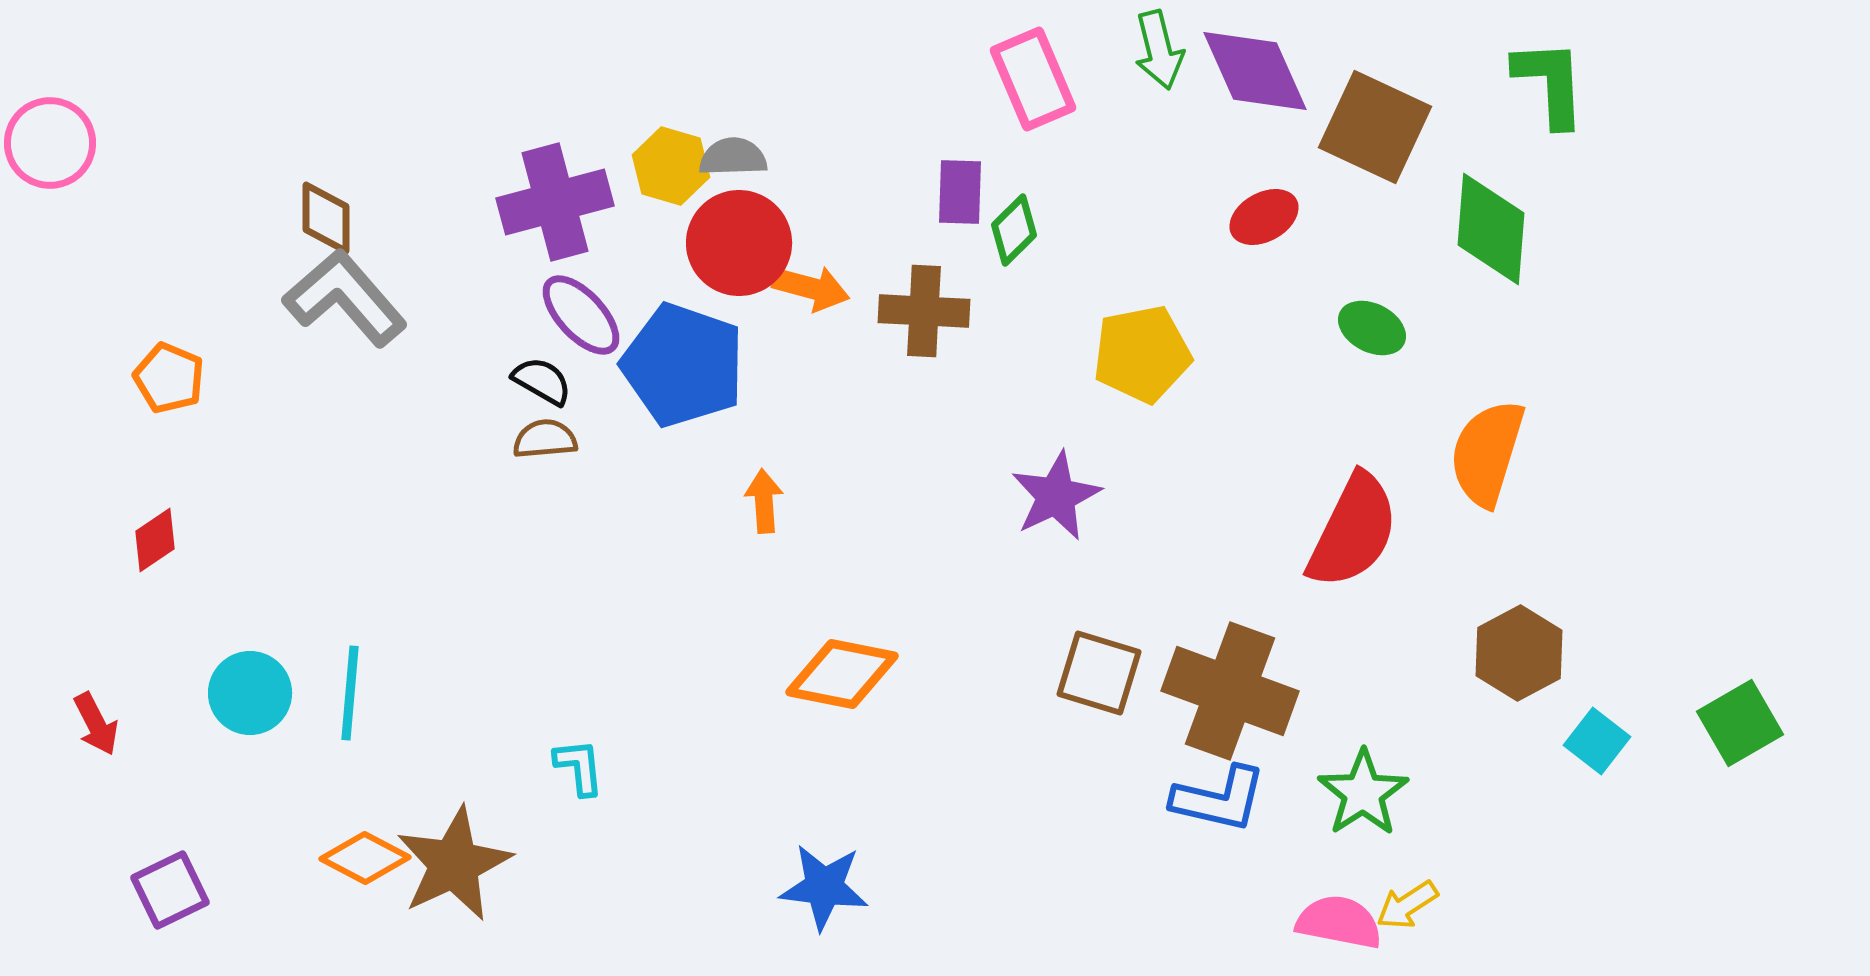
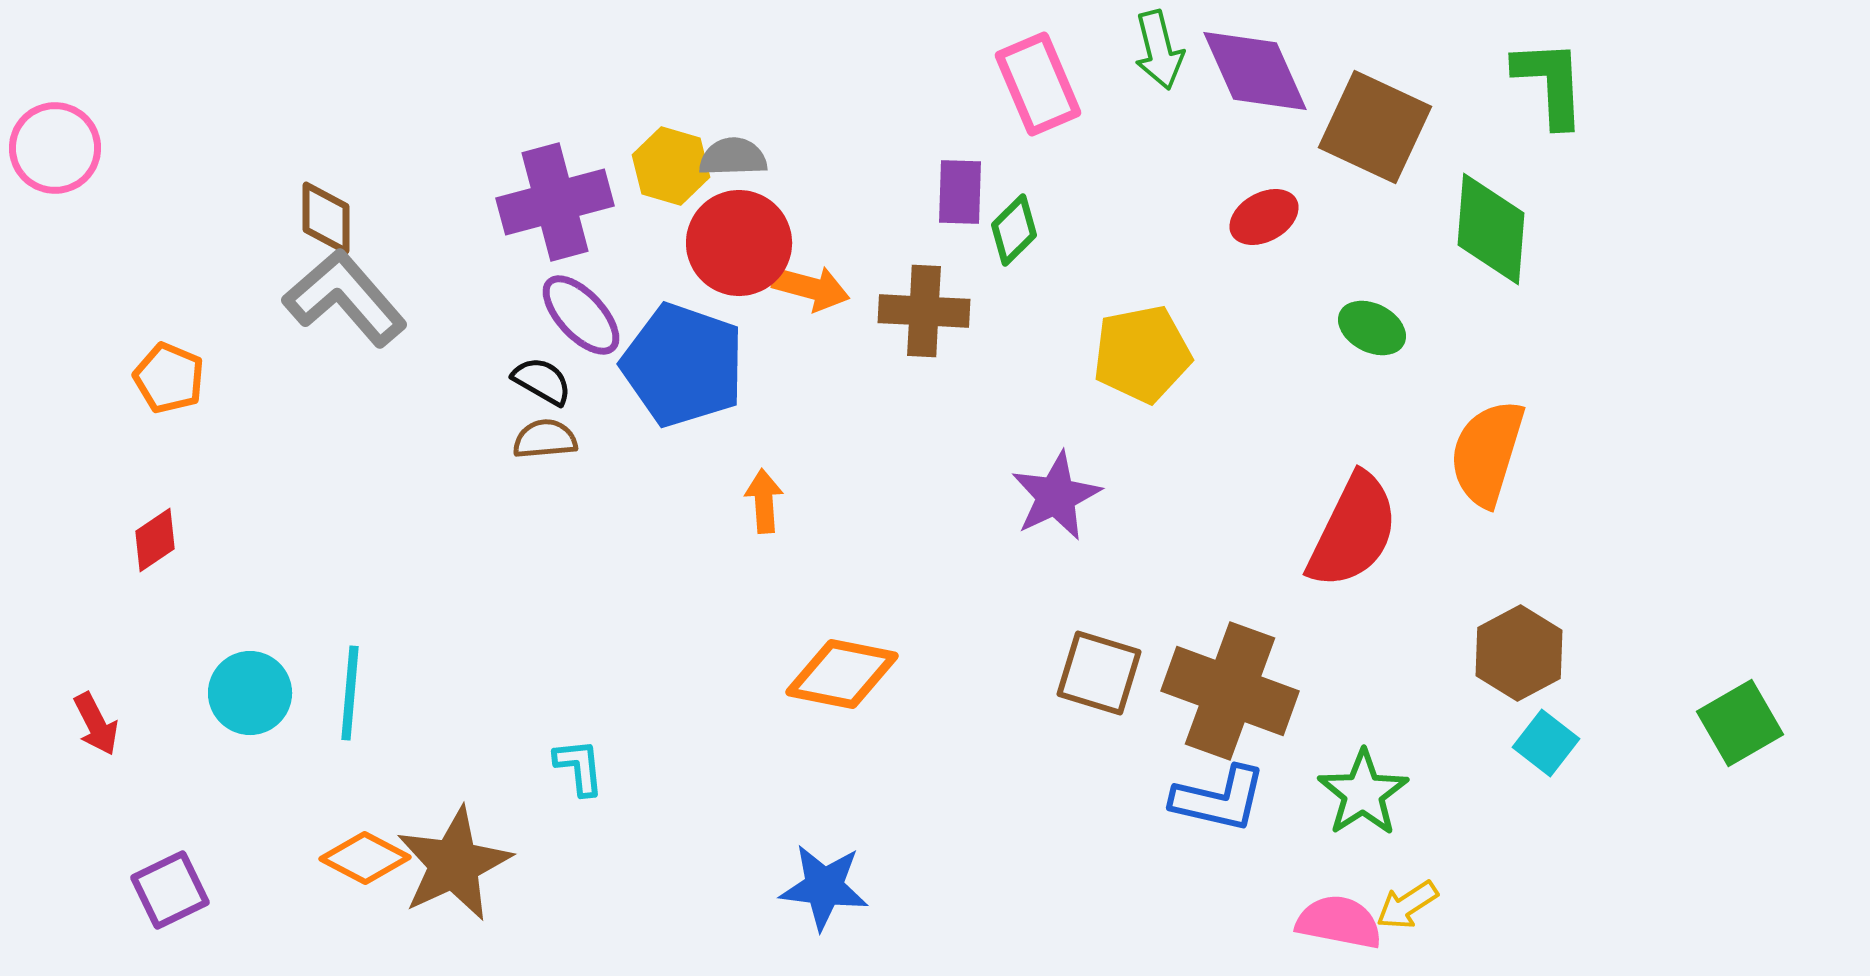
pink rectangle at (1033, 79): moved 5 px right, 5 px down
pink circle at (50, 143): moved 5 px right, 5 px down
cyan square at (1597, 741): moved 51 px left, 2 px down
